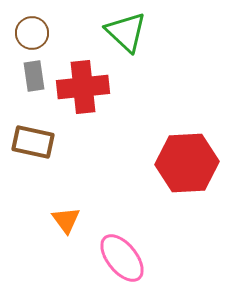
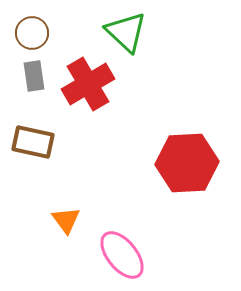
red cross: moved 5 px right, 3 px up; rotated 24 degrees counterclockwise
pink ellipse: moved 3 px up
